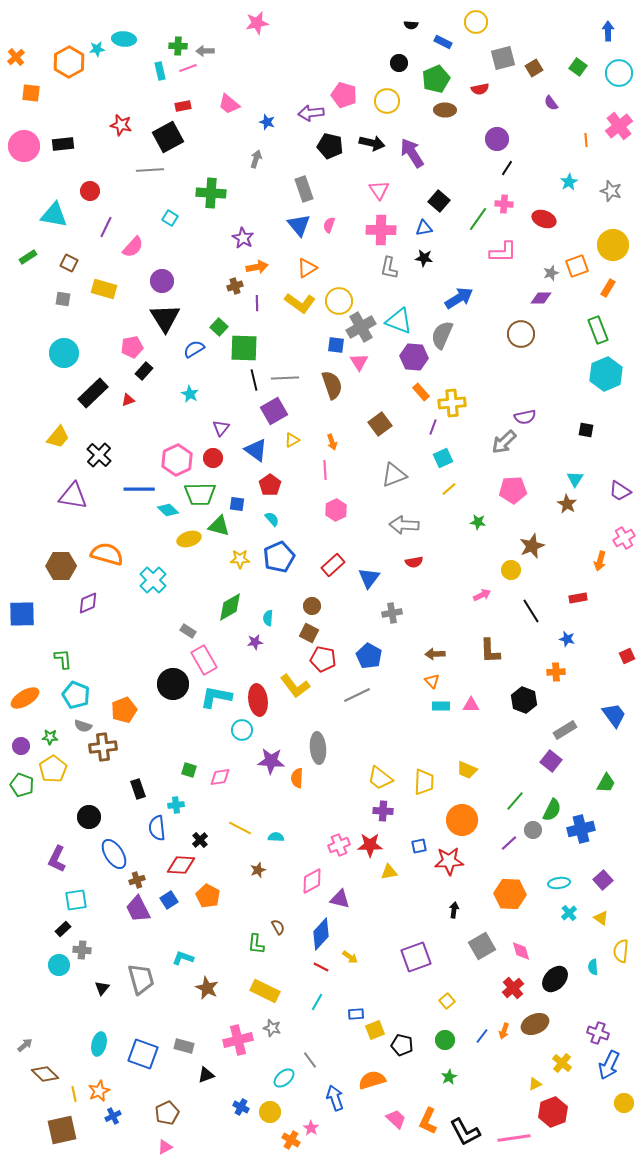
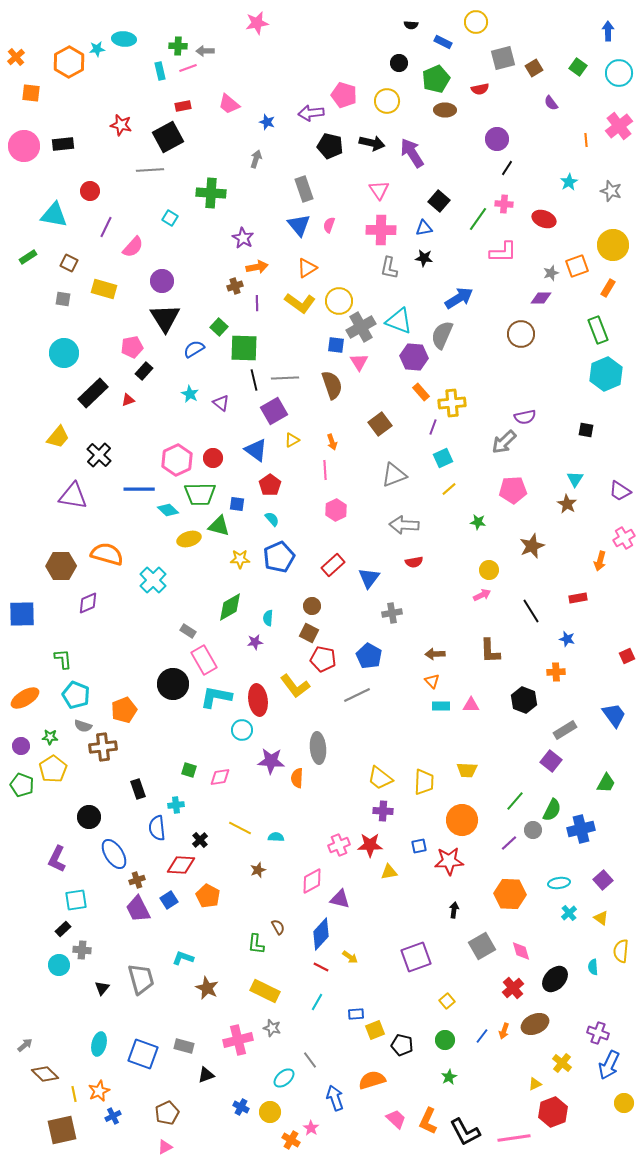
purple triangle at (221, 428): moved 25 px up; rotated 30 degrees counterclockwise
yellow circle at (511, 570): moved 22 px left
yellow trapezoid at (467, 770): rotated 20 degrees counterclockwise
